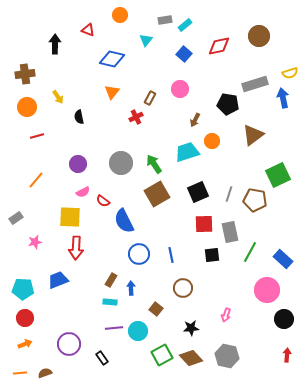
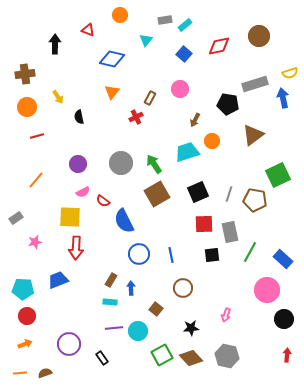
red circle at (25, 318): moved 2 px right, 2 px up
